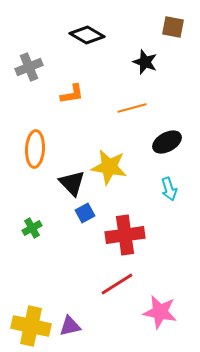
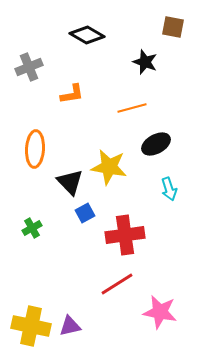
black ellipse: moved 11 px left, 2 px down
black triangle: moved 2 px left, 1 px up
